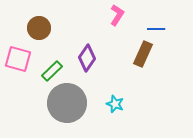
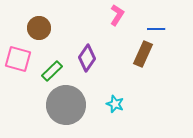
gray circle: moved 1 px left, 2 px down
